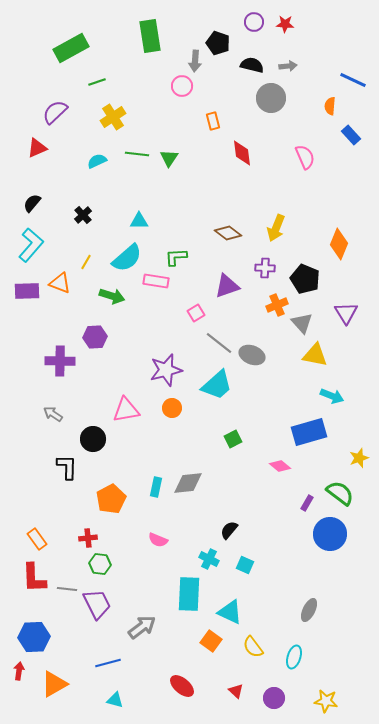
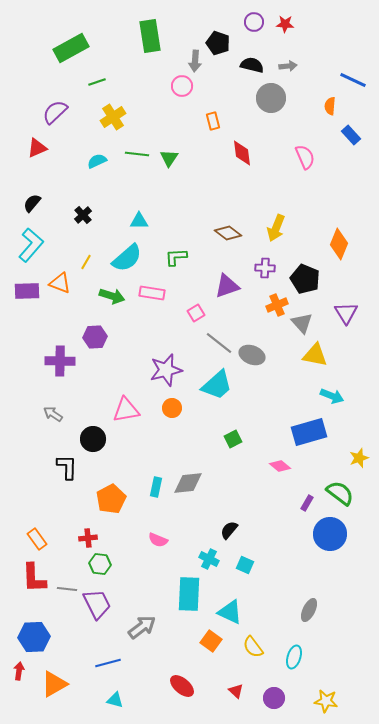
pink rectangle at (156, 281): moved 4 px left, 12 px down
